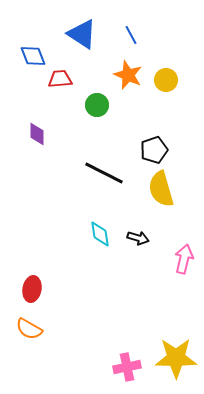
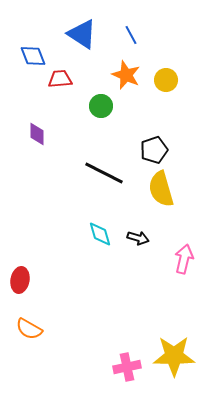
orange star: moved 2 px left
green circle: moved 4 px right, 1 px down
cyan diamond: rotated 8 degrees counterclockwise
red ellipse: moved 12 px left, 9 px up
yellow star: moved 2 px left, 2 px up
